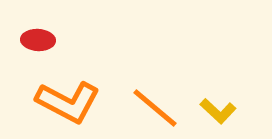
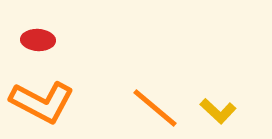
orange L-shape: moved 26 px left
